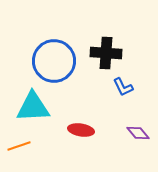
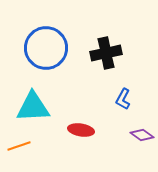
black cross: rotated 16 degrees counterclockwise
blue circle: moved 8 px left, 13 px up
blue L-shape: moved 12 px down; rotated 55 degrees clockwise
purple diamond: moved 4 px right, 2 px down; rotated 15 degrees counterclockwise
